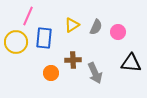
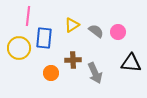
pink line: rotated 18 degrees counterclockwise
gray semicircle: moved 4 px down; rotated 77 degrees counterclockwise
yellow circle: moved 3 px right, 6 px down
